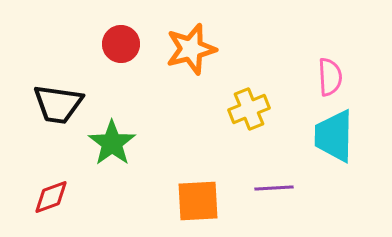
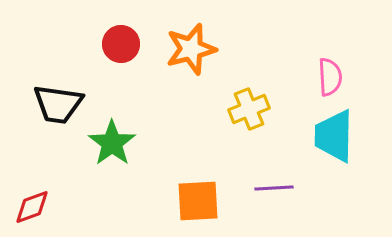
red diamond: moved 19 px left, 10 px down
